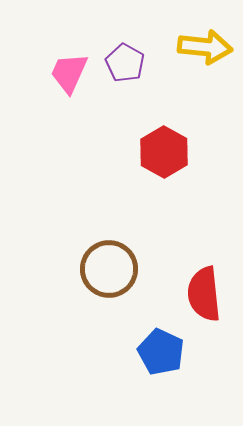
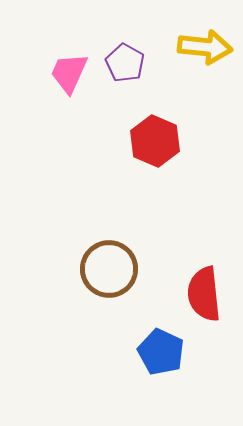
red hexagon: moved 9 px left, 11 px up; rotated 6 degrees counterclockwise
